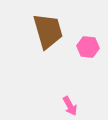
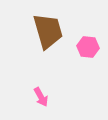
pink arrow: moved 29 px left, 9 px up
